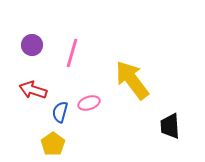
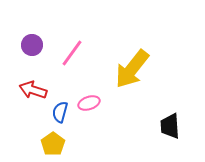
pink line: rotated 20 degrees clockwise
yellow arrow: moved 11 px up; rotated 105 degrees counterclockwise
